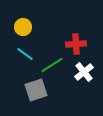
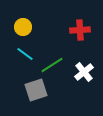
red cross: moved 4 px right, 14 px up
